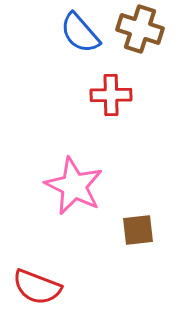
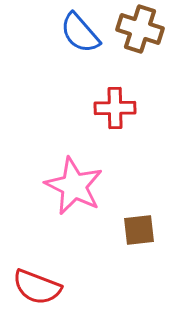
red cross: moved 4 px right, 13 px down
brown square: moved 1 px right
